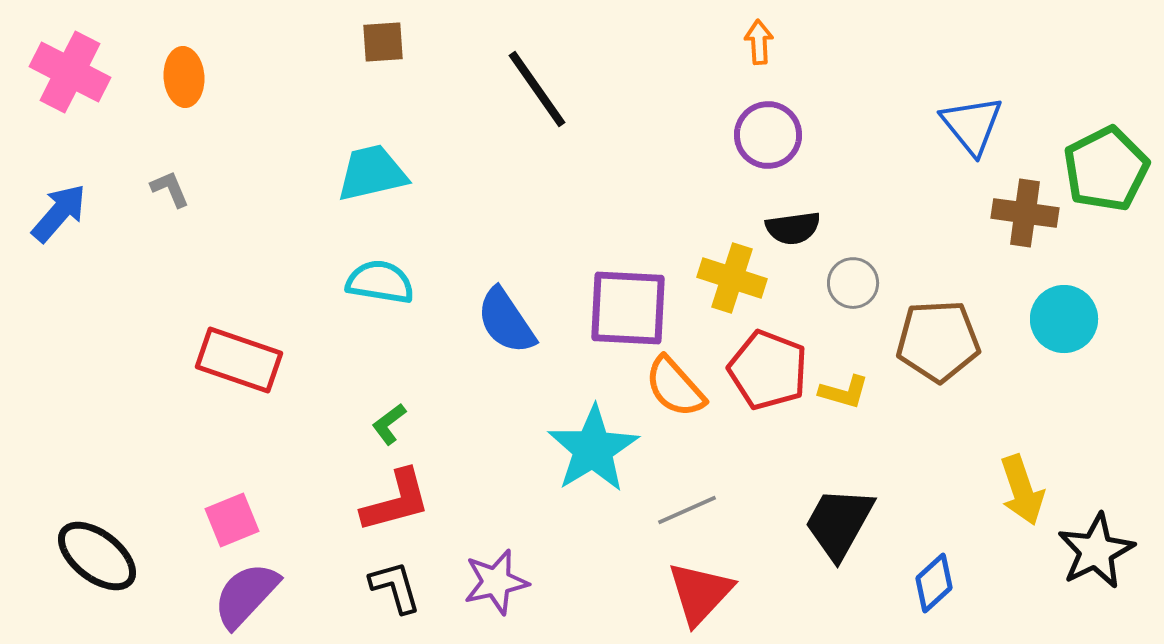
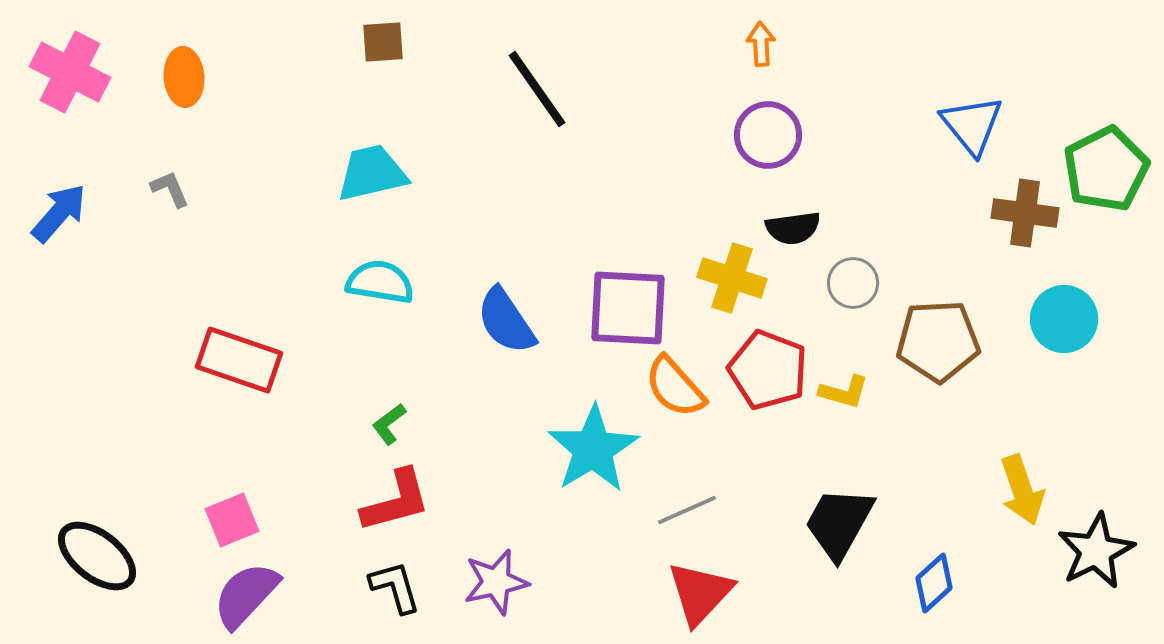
orange arrow: moved 2 px right, 2 px down
